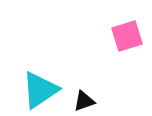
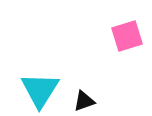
cyan triangle: rotated 24 degrees counterclockwise
